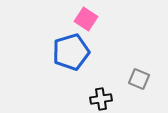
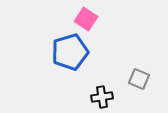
blue pentagon: moved 1 px left
black cross: moved 1 px right, 2 px up
